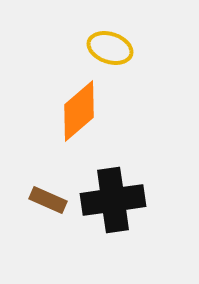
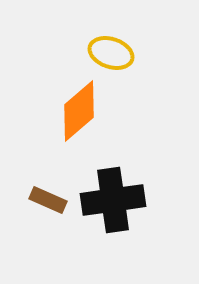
yellow ellipse: moved 1 px right, 5 px down
